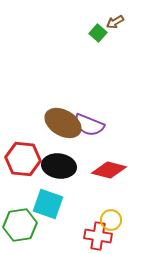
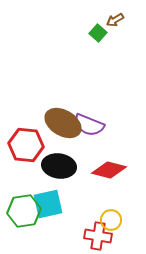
brown arrow: moved 2 px up
red hexagon: moved 3 px right, 14 px up
cyan square: rotated 32 degrees counterclockwise
green hexagon: moved 4 px right, 14 px up
